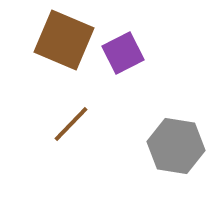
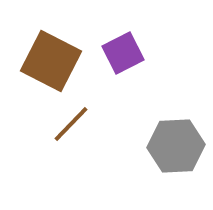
brown square: moved 13 px left, 21 px down; rotated 4 degrees clockwise
gray hexagon: rotated 12 degrees counterclockwise
